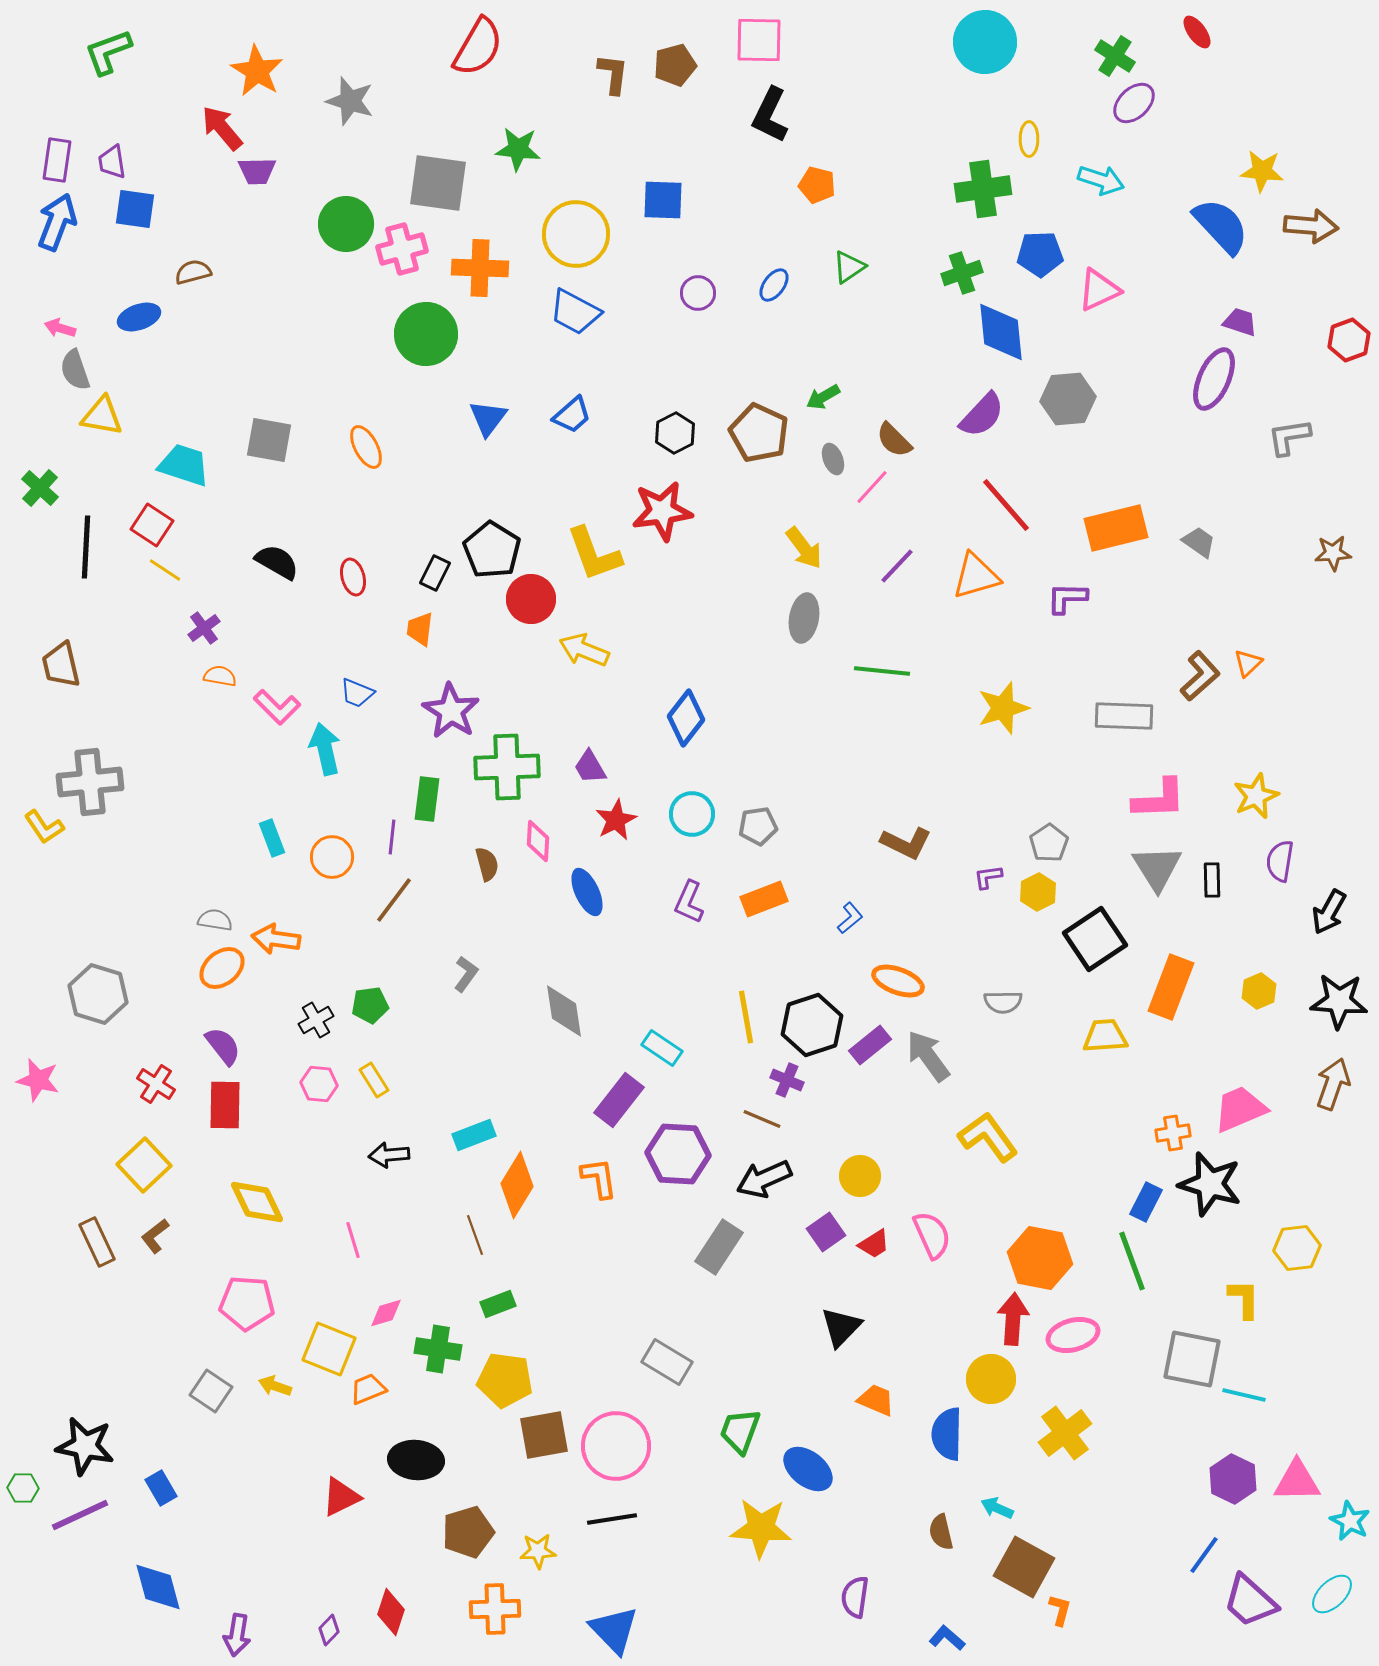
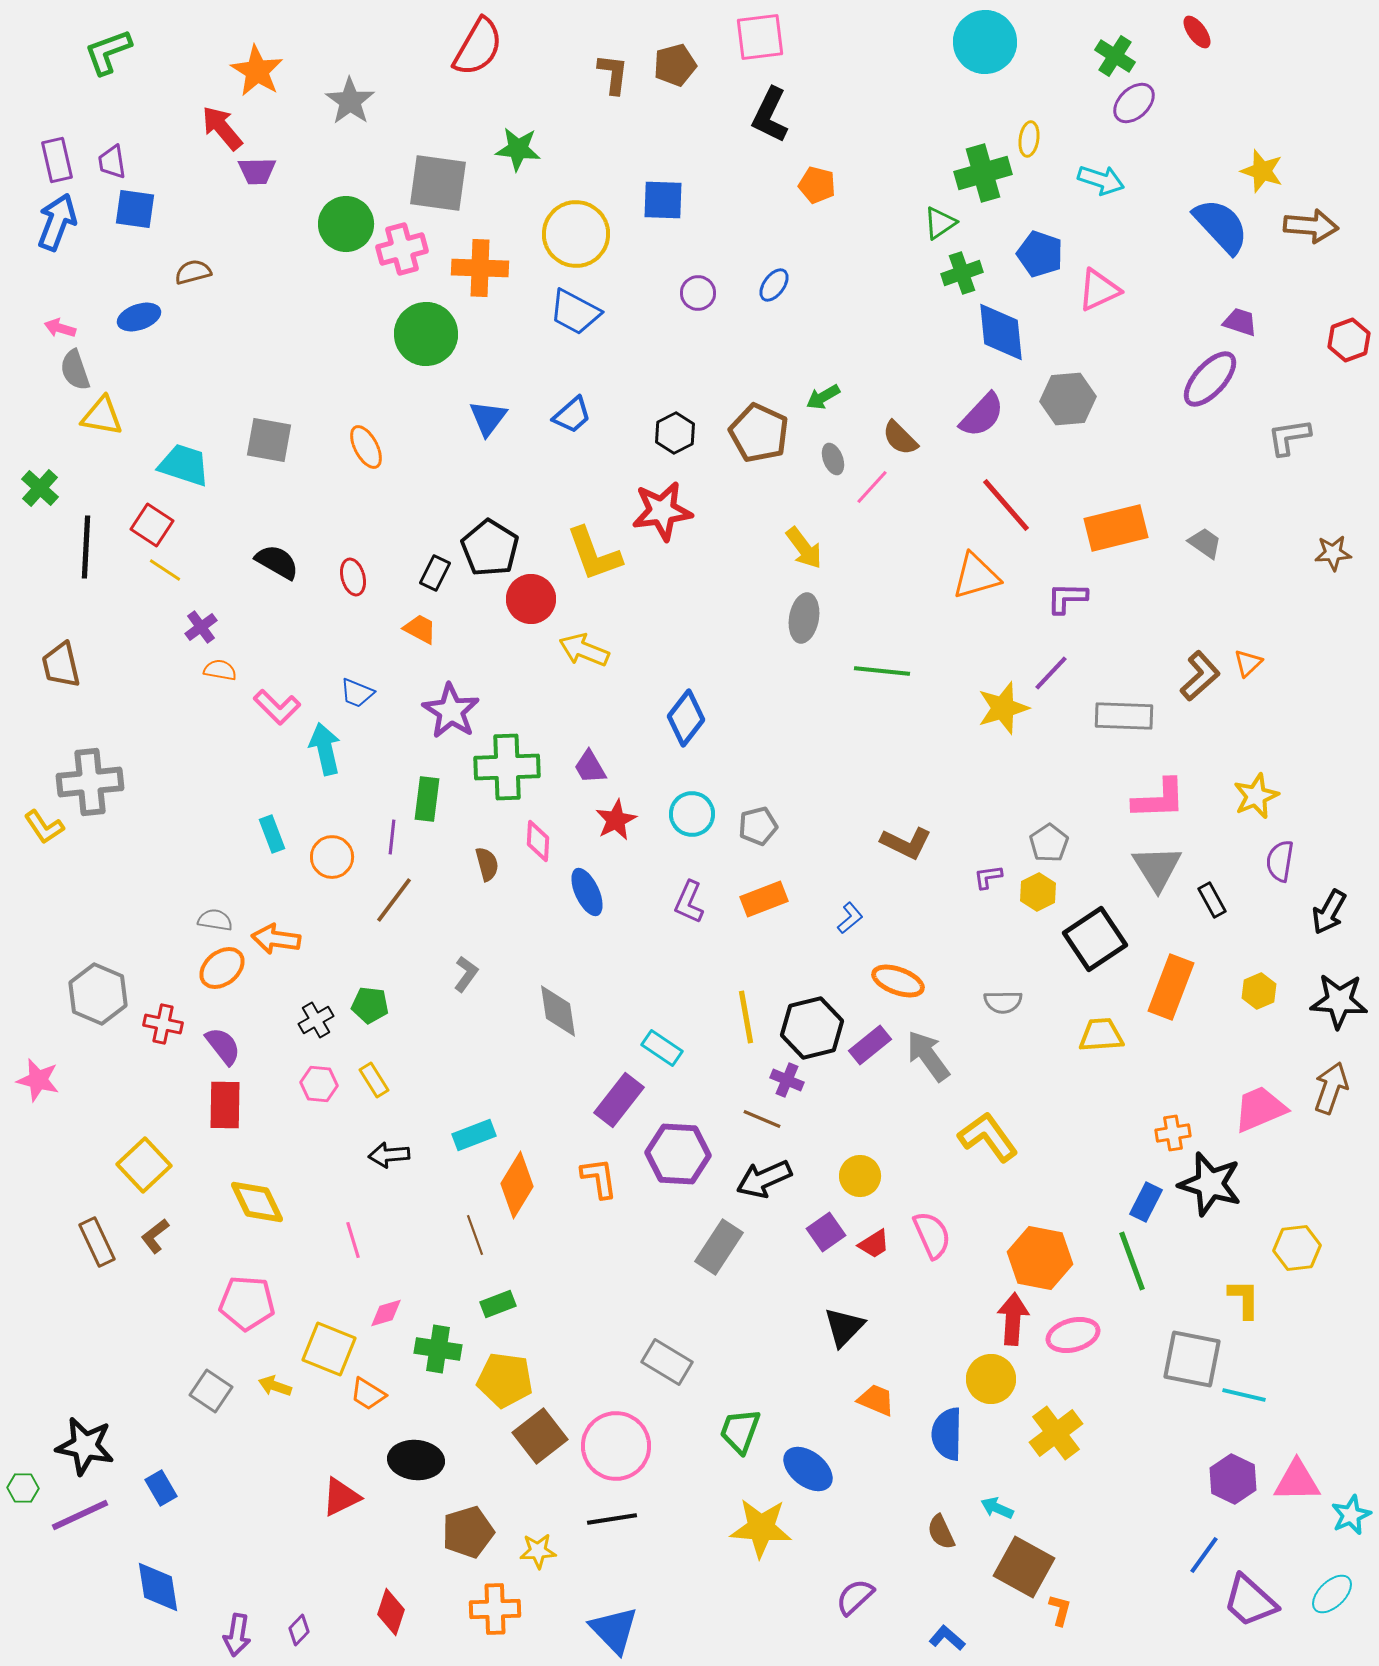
pink square at (759, 40): moved 1 px right, 3 px up; rotated 8 degrees counterclockwise
gray star at (350, 101): rotated 18 degrees clockwise
yellow ellipse at (1029, 139): rotated 8 degrees clockwise
purple rectangle at (57, 160): rotated 21 degrees counterclockwise
yellow star at (1262, 171): rotated 12 degrees clockwise
green cross at (983, 189): moved 16 px up; rotated 8 degrees counterclockwise
blue pentagon at (1040, 254): rotated 21 degrees clockwise
green triangle at (849, 267): moved 91 px right, 44 px up
purple ellipse at (1214, 379): moved 4 px left; rotated 18 degrees clockwise
brown semicircle at (894, 440): moved 6 px right, 2 px up
gray trapezoid at (1199, 542): moved 6 px right, 1 px down
black pentagon at (492, 550): moved 2 px left, 2 px up
purple line at (897, 566): moved 154 px right, 107 px down
purple cross at (204, 628): moved 3 px left, 1 px up
orange trapezoid at (420, 629): rotated 111 degrees clockwise
orange semicircle at (220, 676): moved 6 px up
gray pentagon at (758, 826): rotated 6 degrees counterclockwise
cyan rectangle at (272, 838): moved 4 px up
black rectangle at (1212, 880): moved 20 px down; rotated 28 degrees counterclockwise
gray hexagon at (98, 994): rotated 6 degrees clockwise
green pentagon at (370, 1005): rotated 15 degrees clockwise
gray diamond at (564, 1011): moved 6 px left
black hexagon at (812, 1025): moved 3 px down; rotated 4 degrees clockwise
yellow trapezoid at (1105, 1036): moved 4 px left, 1 px up
red cross at (156, 1084): moved 7 px right, 60 px up; rotated 21 degrees counterclockwise
brown arrow at (1333, 1084): moved 2 px left, 4 px down
pink trapezoid at (1240, 1109): moved 20 px right
black triangle at (841, 1327): moved 3 px right
orange trapezoid at (368, 1389): moved 5 px down; rotated 126 degrees counterclockwise
yellow cross at (1065, 1433): moved 9 px left
brown square at (544, 1435): moved 4 px left, 1 px down; rotated 28 degrees counterclockwise
cyan star at (1350, 1521): moved 1 px right, 6 px up; rotated 21 degrees clockwise
brown semicircle at (941, 1532): rotated 12 degrees counterclockwise
blue diamond at (158, 1587): rotated 6 degrees clockwise
purple semicircle at (855, 1597): rotated 39 degrees clockwise
purple diamond at (329, 1630): moved 30 px left
